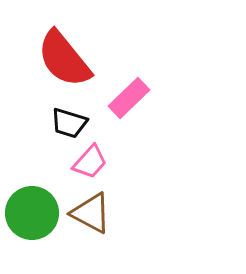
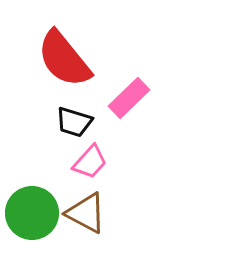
black trapezoid: moved 5 px right, 1 px up
brown triangle: moved 5 px left
